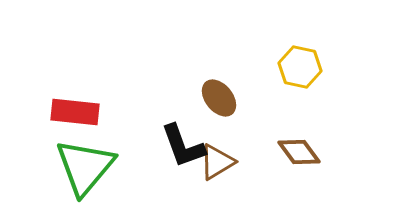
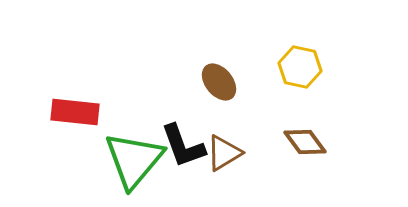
brown ellipse: moved 16 px up
brown diamond: moved 6 px right, 10 px up
brown triangle: moved 7 px right, 9 px up
green triangle: moved 49 px right, 7 px up
